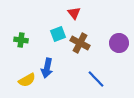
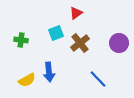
red triangle: moved 2 px right; rotated 32 degrees clockwise
cyan square: moved 2 px left, 1 px up
brown cross: rotated 24 degrees clockwise
blue arrow: moved 2 px right, 4 px down; rotated 18 degrees counterclockwise
blue line: moved 2 px right
